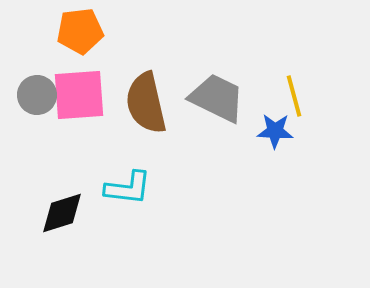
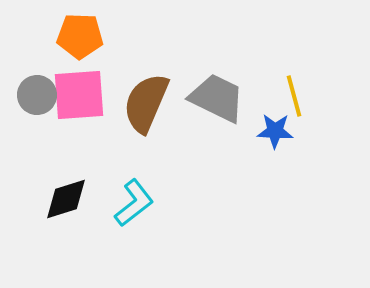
orange pentagon: moved 5 px down; rotated 9 degrees clockwise
brown semicircle: rotated 36 degrees clockwise
cyan L-shape: moved 6 px right, 15 px down; rotated 45 degrees counterclockwise
black diamond: moved 4 px right, 14 px up
